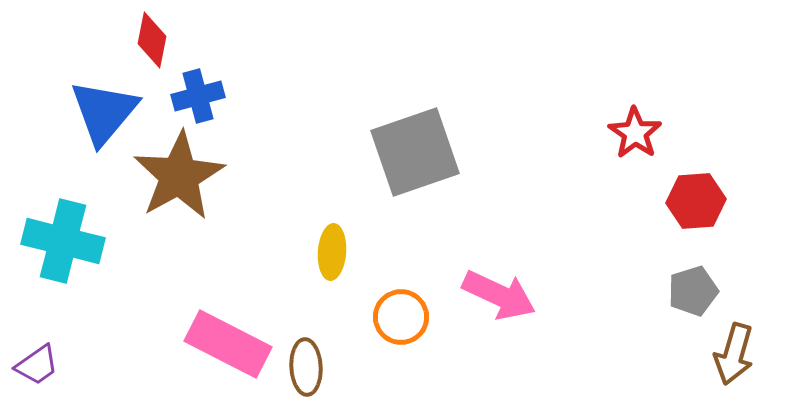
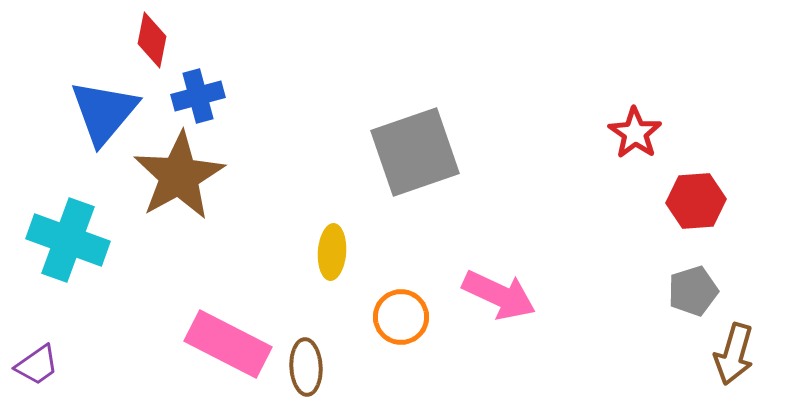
cyan cross: moved 5 px right, 1 px up; rotated 6 degrees clockwise
